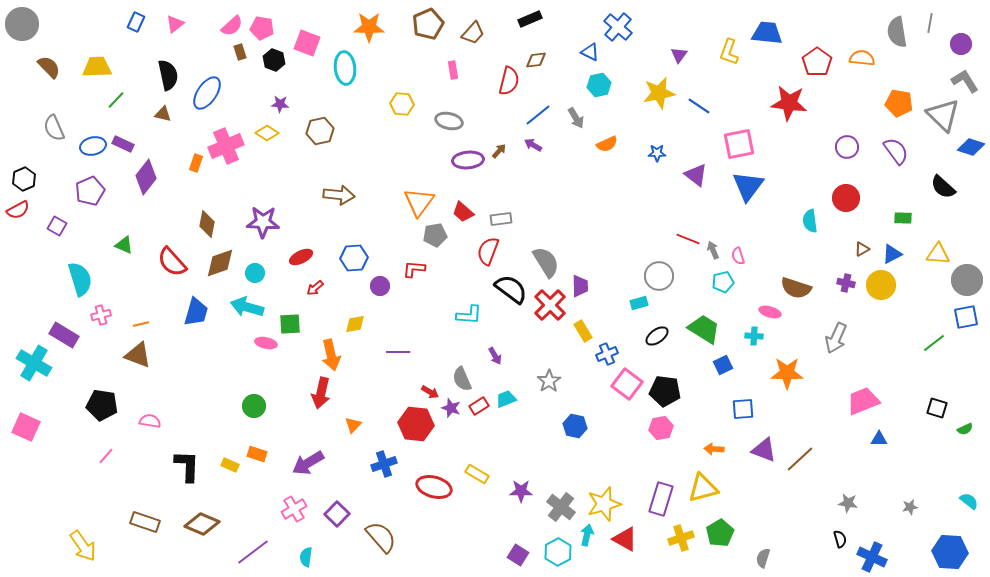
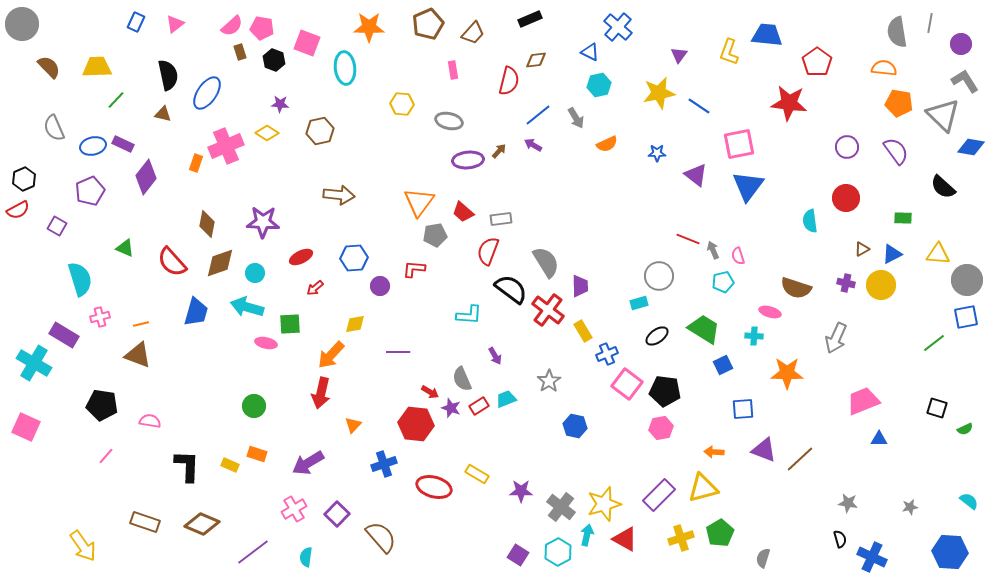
blue trapezoid at (767, 33): moved 2 px down
orange semicircle at (862, 58): moved 22 px right, 10 px down
blue diamond at (971, 147): rotated 8 degrees counterclockwise
green triangle at (124, 245): moved 1 px right, 3 px down
red cross at (550, 305): moved 2 px left, 5 px down; rotated 8 degrees counterclockwise
pink cross at (101, 315): moved 1 px left, 2 px down
orange arrow at (331, 355): rotated 56 degrees clockwise
orange arrow at (714, 449): moved 3 px down
purple rectangle at (661, 499): moved 2 px left, 4 px up; rotated 28 degrees clockwise
